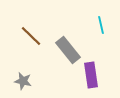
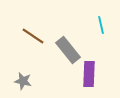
brown line: moved 2 px right; rotated 10 degrees counterclockwise
purple rectangle: moved 2 px left, 1 px up; rotated 10 degrees clockwise
